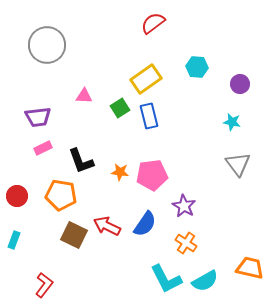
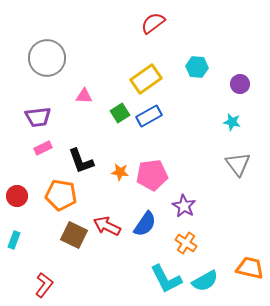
gray circle: moved 13 px down
green square: moved 5 px down
blue rectangle: rotated 75 degrees clockwise
